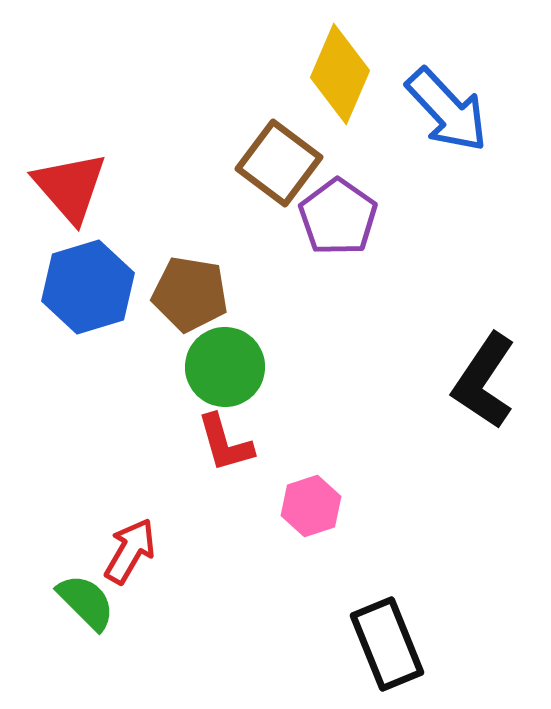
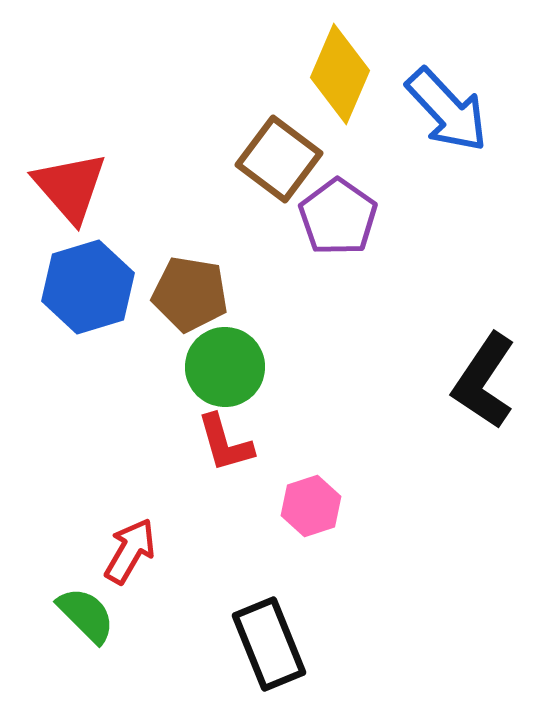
brown square: moved 4 px up
green semicircle: moved 13 px down
black rectangle: moved 118 px left
